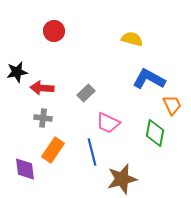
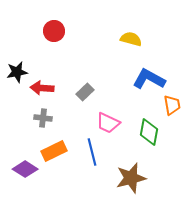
yellow semicircle: moved 1 px left
gray rectangle: moved 1 px left, 1 px up
orange trapezoid: rotated 15 degrees clockwise
green diamond: moved 6 px left, 1 px up
orange rectangle: moved 1 px right, 1 px down; rotated 30 degrees clockwise
purple diamond: rotated 50 degrees counterclockwise
brown star: moved 9 px right, 1 px up
